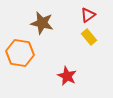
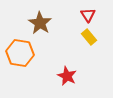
red triangle: rotated 28 degrees counterclockwise
brown star: moved 2 px left; rotated 20 degrees clockwise
